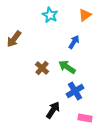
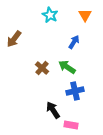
orange triangle: rotated 24 degrees counterclockwise
blue cross: rotated 18 degrees clockwise
black arrow: rotated 66 degrees counterclockwise
pink rectangle: moved 14 px left, 7 px down
